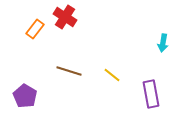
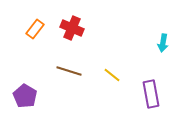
red cross: moved 7 px right, 11 px down; rotated 10 degrees counterclockwise
